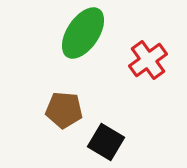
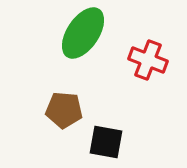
red cross: rotated 33 degrees counterclockwise
black square: rotated 21 degrees counterclockwise
